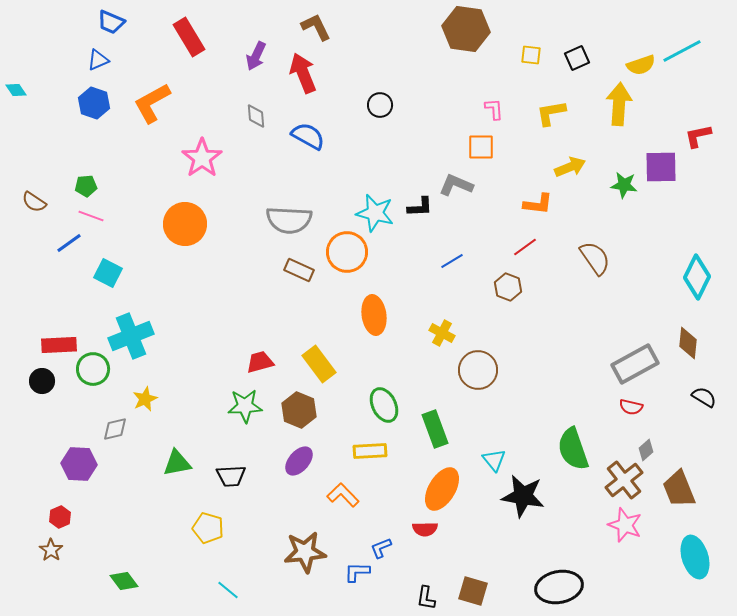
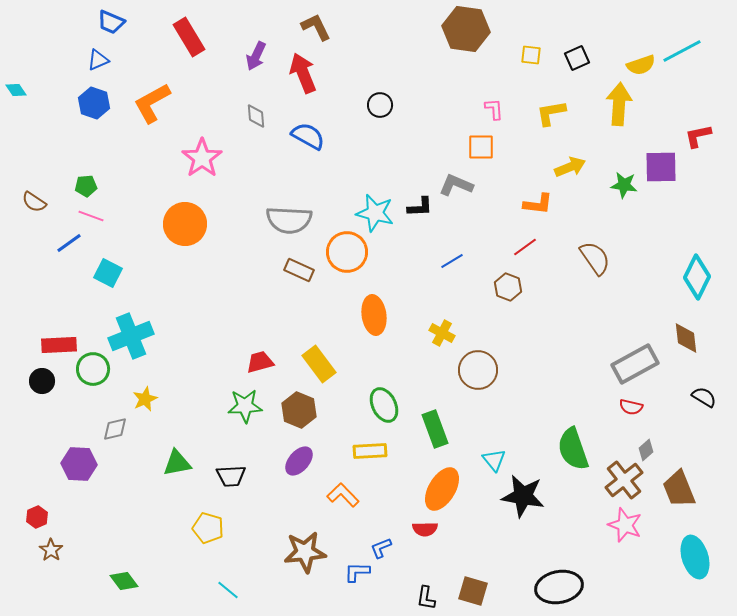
brown diamond at (688, 343): moved 2 px left, 5 px up; rotated 12 degrees counterclockwise
red hexagon at (60, 517): moved 23 px left
